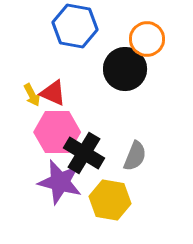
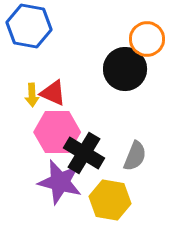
blue hexagon: moved 46 px left
yellow arrow: rotated 25 degrees clockwise
